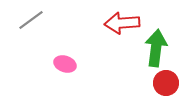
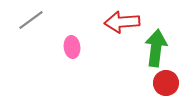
red arrow: moved 1 px up
pink ellipse: moved 7 px right, 17 px up; rotated 65 degrees clockwise
